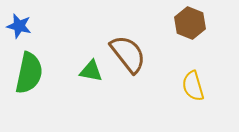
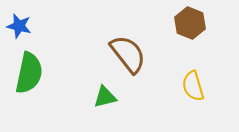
green triangle: moved 14 px right, 26 px down; rotated 25 degrees counterclockwise
